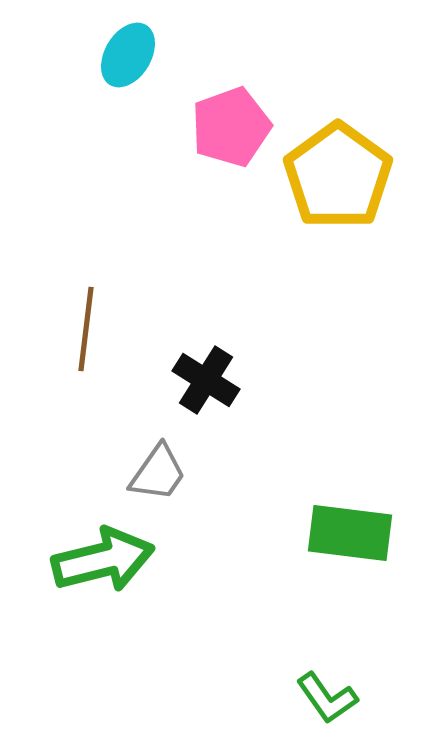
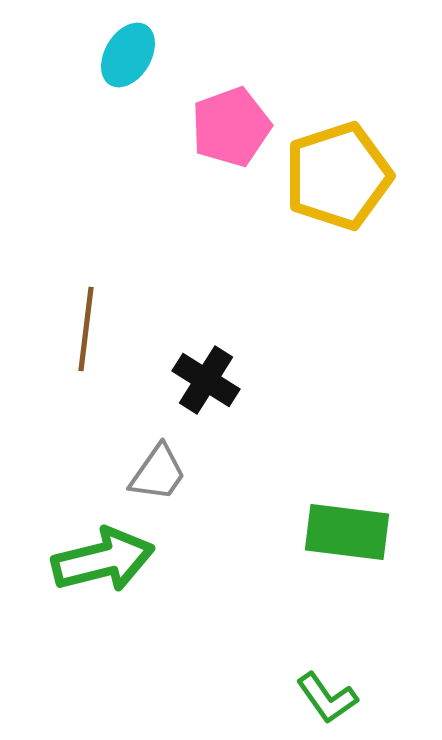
yellow pentagon: rotated 18 degrees clockwise
green rectangle: moved 3 px left, 1 px up
